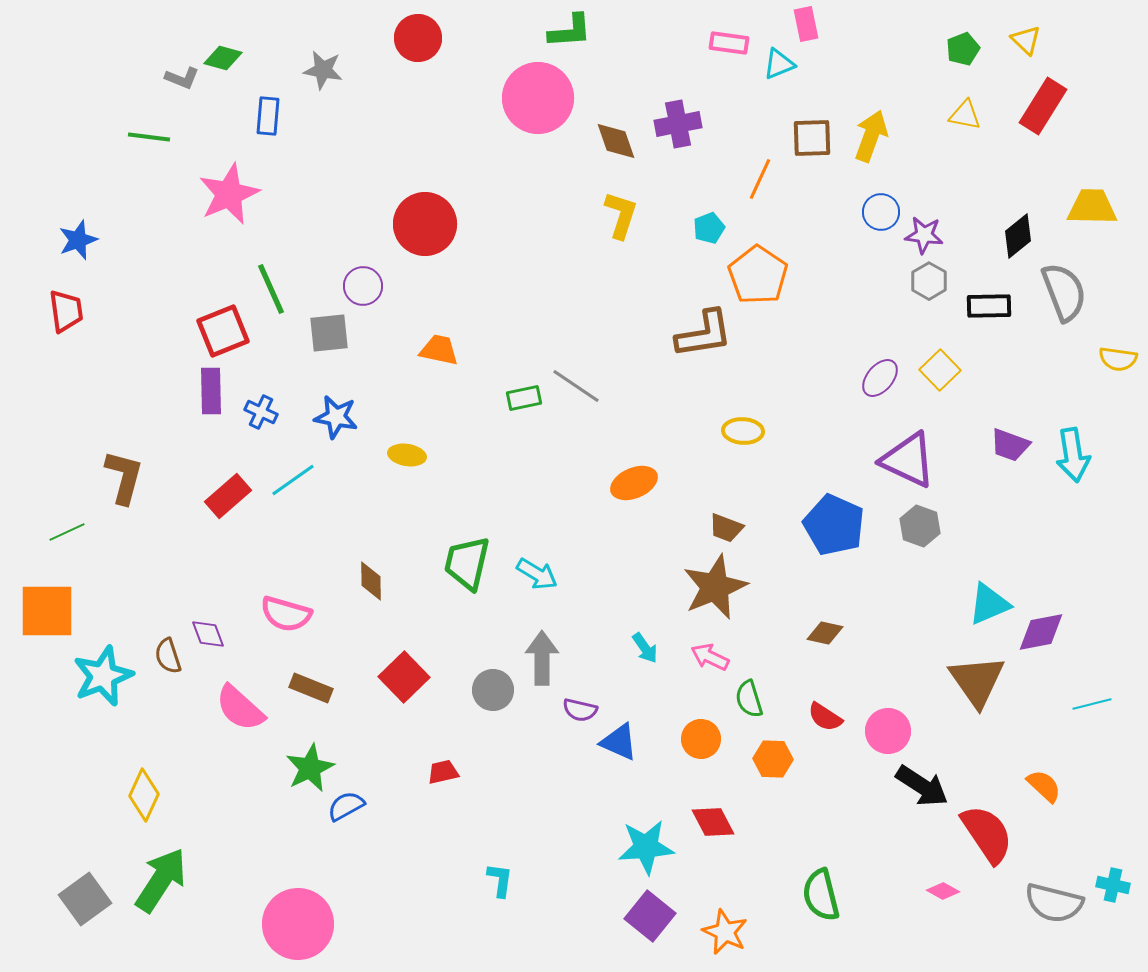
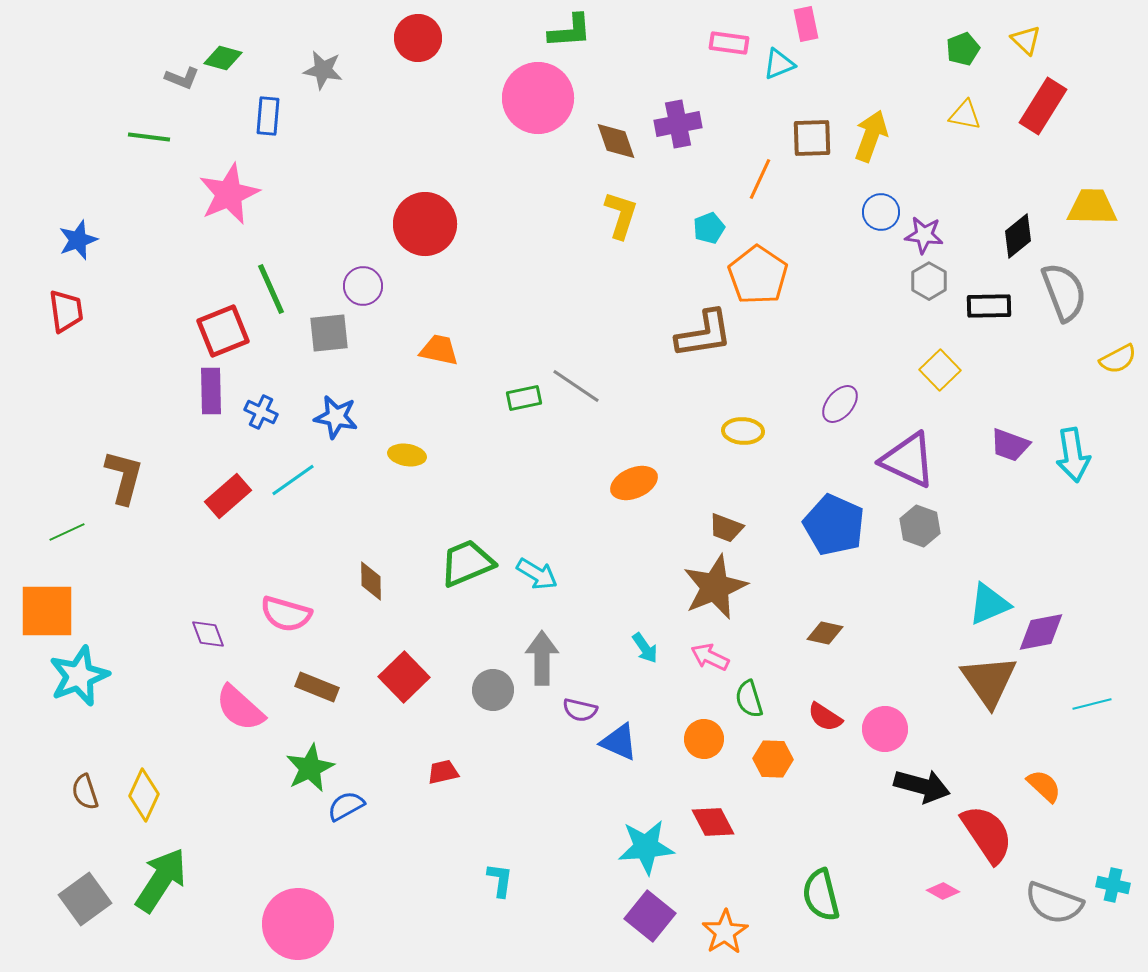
yellow semicircle at (1118, 359): rotated 36 degrees counterclockwise
purple ellipse at (880, 378): moved 40 px left, 26 px down
green trapezoid at (467, 563): rotated 54 degrees clockwise
brown semicircle at (168, 656): moved 83 px left, 136 px down
cyan star at (103, 676): moved 24 px left
brown triangle at (977, 681): moved 12 px right
brown rectangle at (311, 688): moved 6 px right, 1 px up
pink circle at (888, 731): moved 3 px left, 2 px up
orange circle at (701, 739): moved 3 px right
black arrow at (922, 786): rotated 18 degrees counterclockwise
gray semicircle at (1054, 903): rotated 6 degrees clockwise
orange star at (725, 932): rotated 15 degrees clockwise
